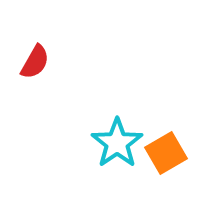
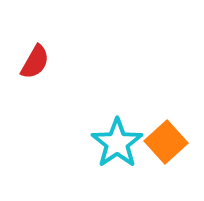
orange square: moved 11 px up; rotated 12 degrees counterclockwise
